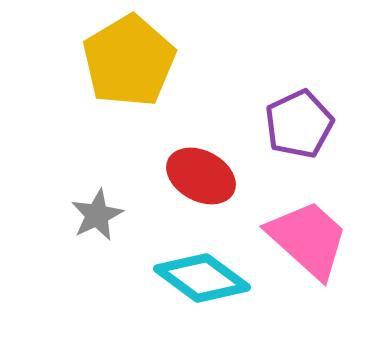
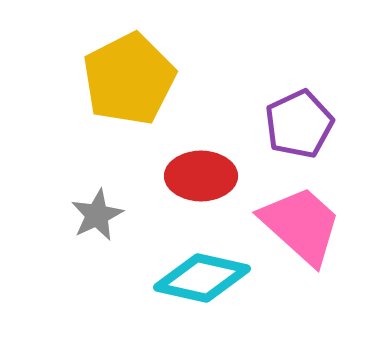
yellow pentagon: moved 18 px down; rotated 4 degrees clockwise
red ellipse: rotated 28 degrees counterclockwise
pink trapezoid: moved 7 px left, 14 px up
cyan diamond: rotated 24 degrees counterclockwise
